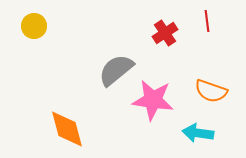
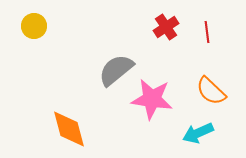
red line: moved 11 px down
red cross: moved 1 px right, 6 px up
orange semicircle: rotated 24 degrees clockwise
pink star: moved 1 px left, 1 px up
orange diamond: moved 2 px right
cyan arrow: rotated 32 degrees counterclockwise
